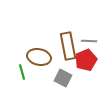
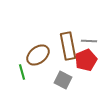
brown ellipse: moved 1 px left, 2 px up; rotated 50 degrees counterclockwise
gray square: moved 2 px down
